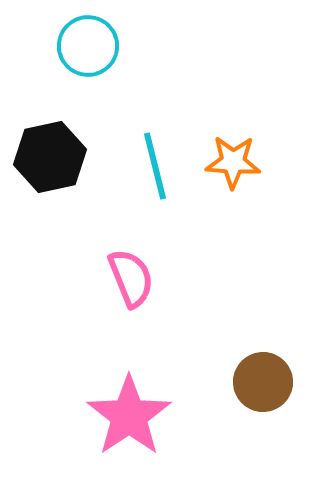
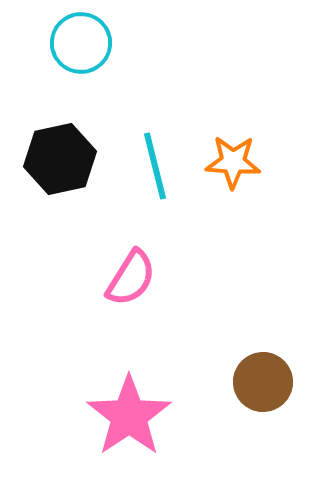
cyan circle: moved 7 px left, 3 px up
black hexagon: moved 10 px right, 2 px down
pink semicircle: rotated 54 degrees clockwise
